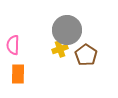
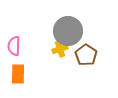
gray circle: moved 1 px right, 1 px down
pink semicircle: moved 1 px right, 1 px down
